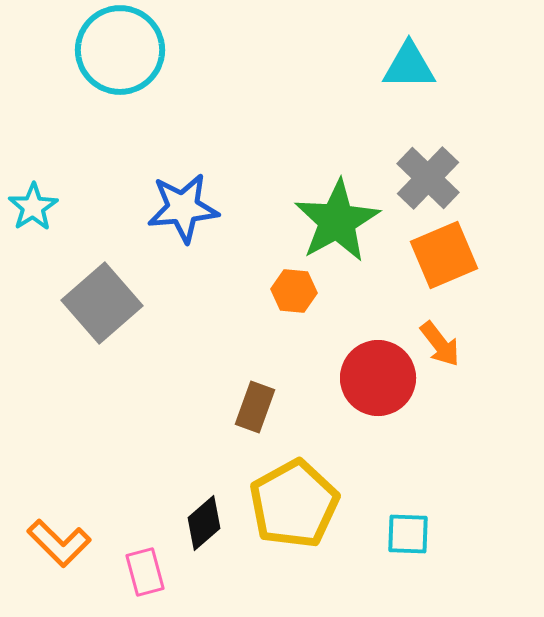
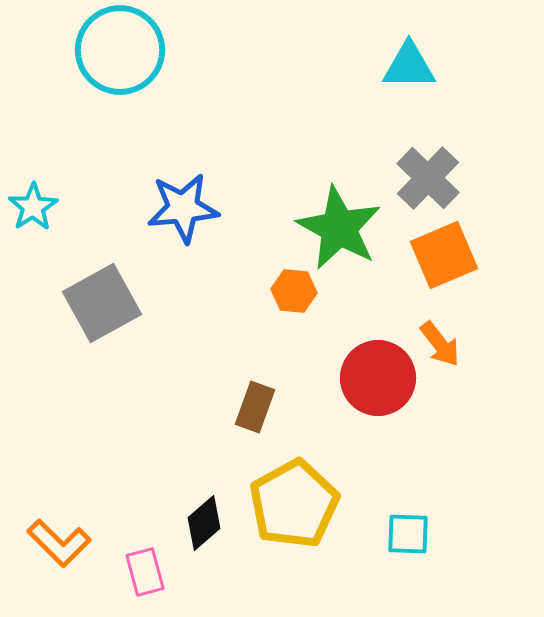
green star: moved 2 px right, 7 px down; rotated 14 degrees counterclockwise
gray square: rotated 12 degrees clockwise
